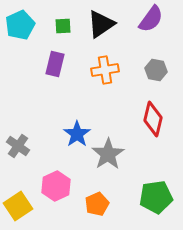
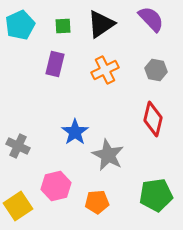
purple semicircle: rotated 80 degrees counterclockwise
orange cross: rotated 16 degrees counterclockwise
blue star: moved 2 px left, 2 px up
gray cross: rotated 10 degrees counterclockwise
gray star: moved 1 px down; rotated 12 degrees counterclockwise
pink hexagon: rotated 12 degrees clockwise
green pentagon: moved 2 px up
orange pentagon: moved 2 px up; rotated 20 degrees clockwise
